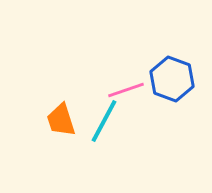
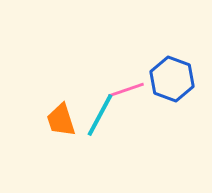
cyan line: moved 4 px left, 6 px up
